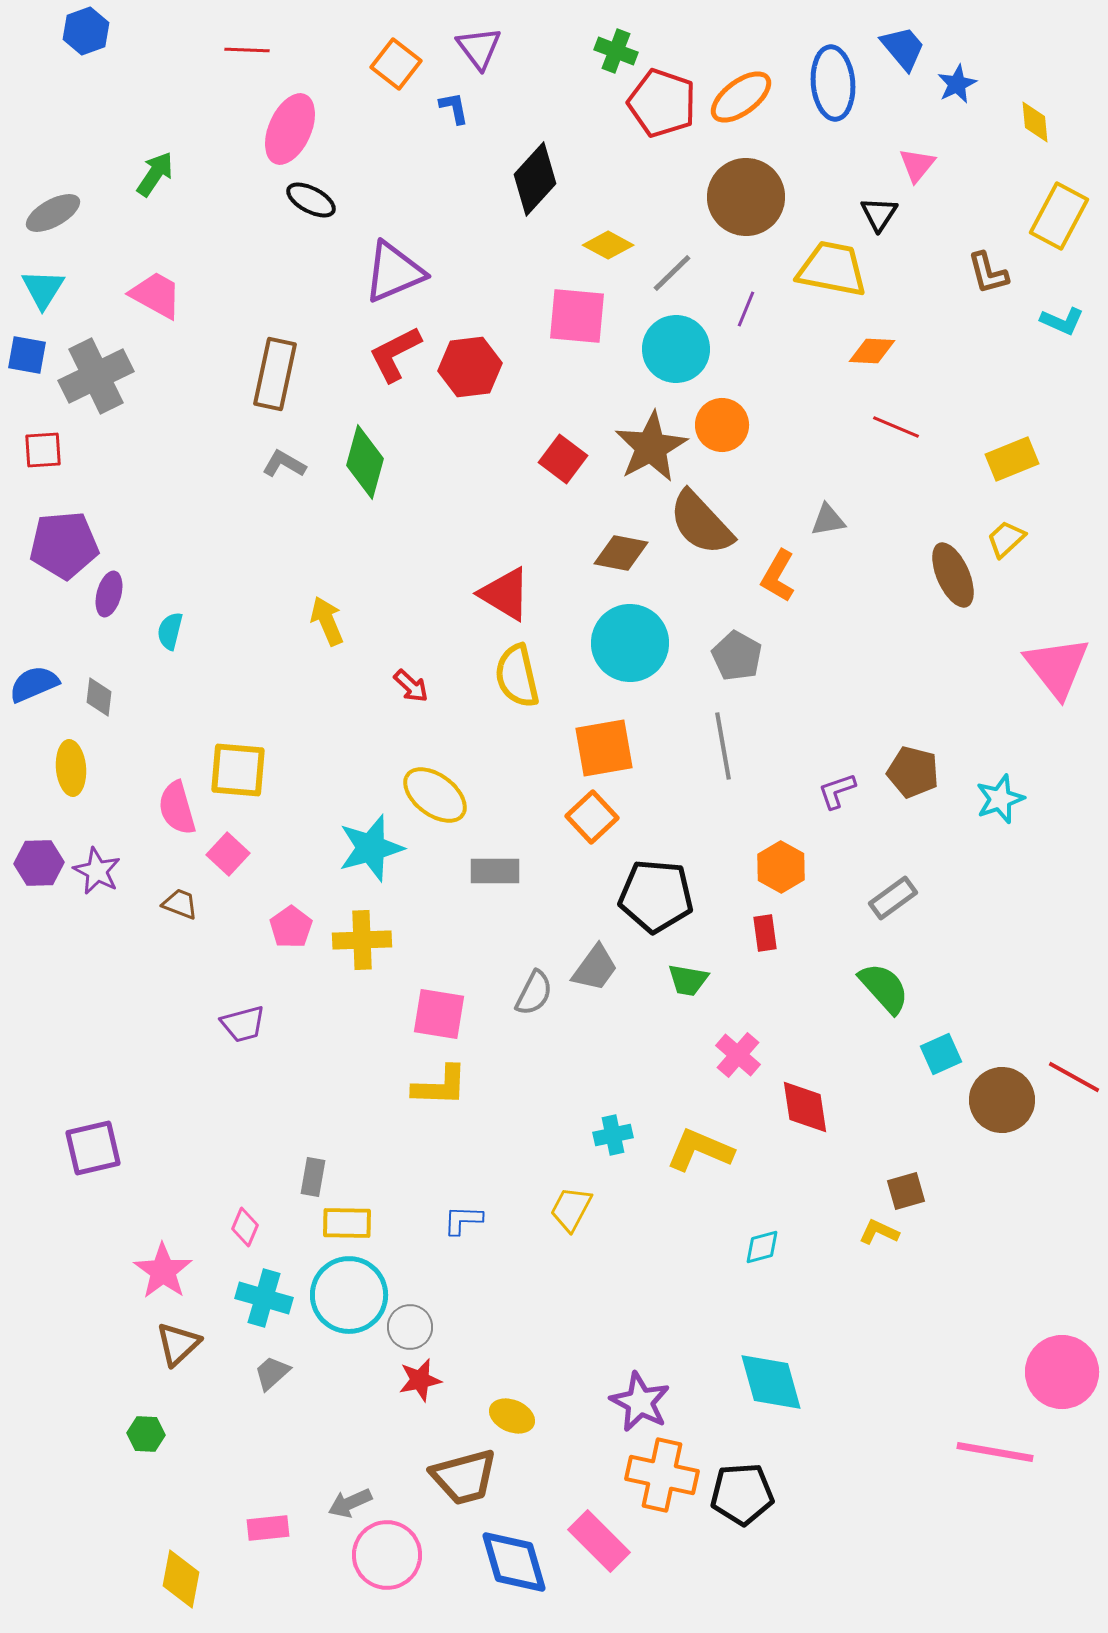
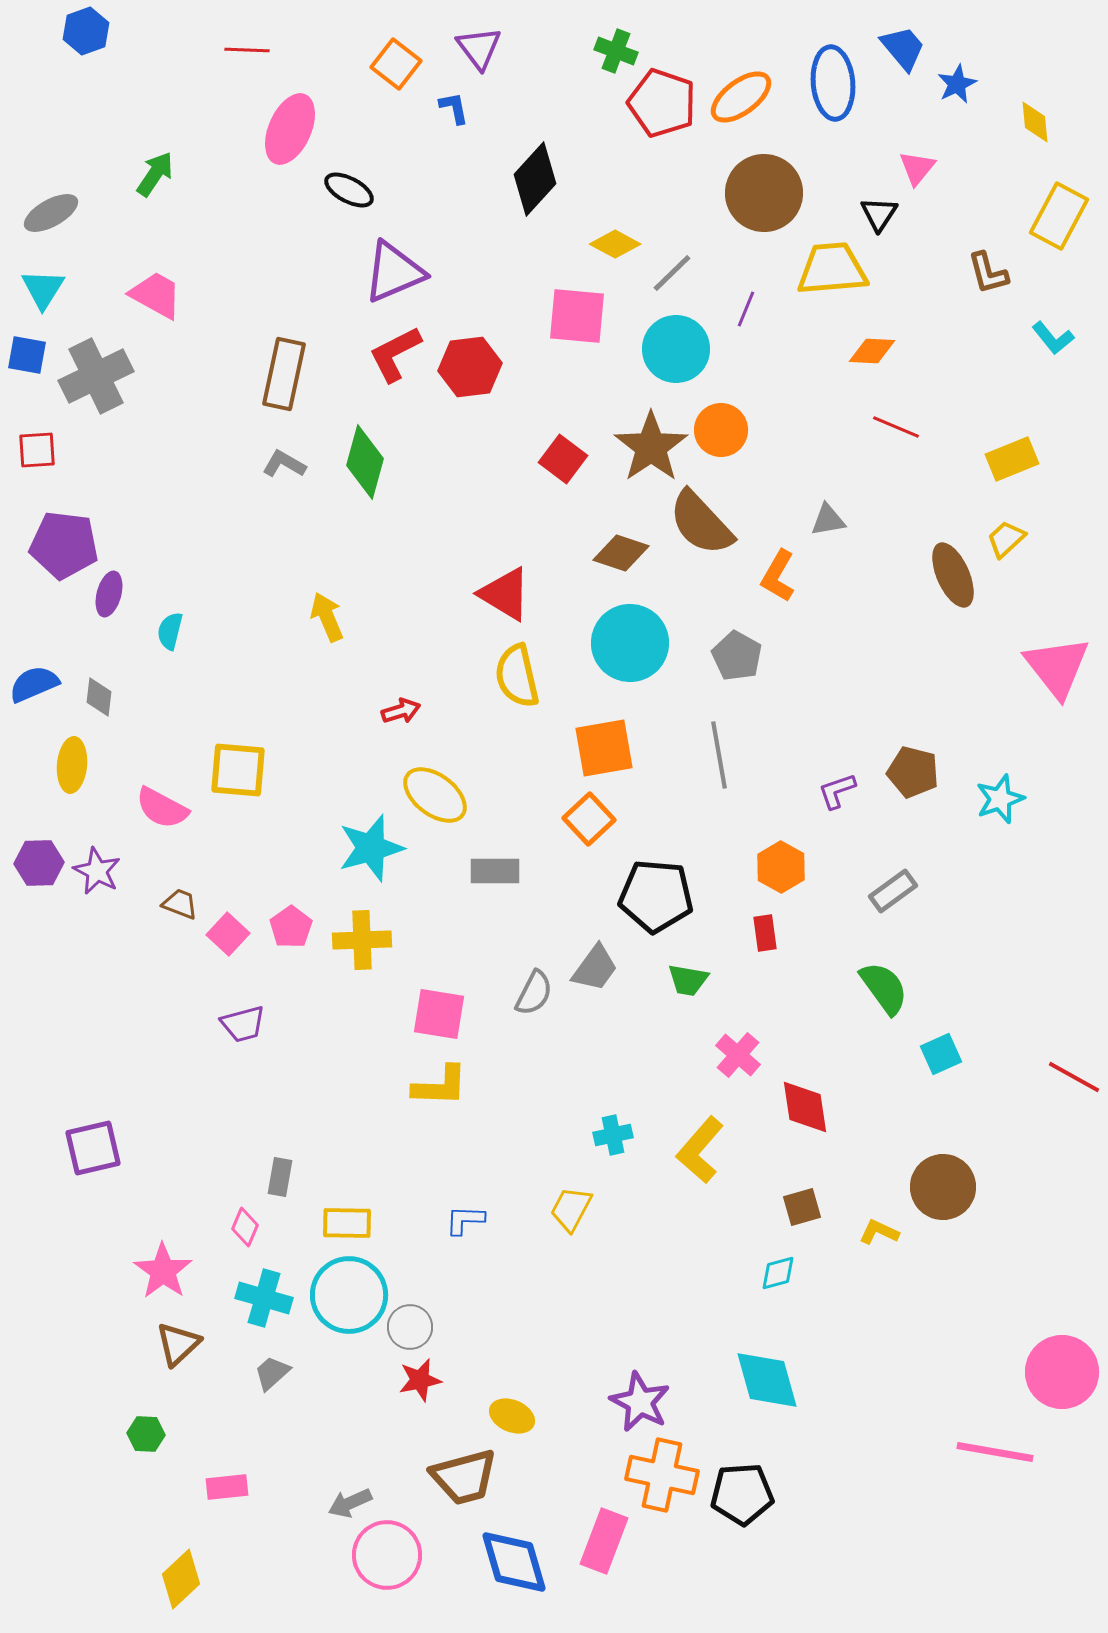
pink triangle at (917, 165): moved 3 px down
brown circle at (746, 197): moved 18 px right, 4 px up
black ellipse at (311, 200): moved 38 px right, 10 px up
gray ellipse at (53, 213): moved 2 px left
yellow diamond at (608, 245): moved 7 px right, 1 px up
yellow trapezoid at (832, 269): rotated 16 degrees counterclockwise
cyan L-shape at (1062, 321): moved 9 px left, 17 px down; rotated 27 degrees clockwise
brown rectangle at (275, 374): moved 9 px right
orange circle at (722, 425): moved 1 px left, 5 px down
brown star at (651, 447): rotated 6 degrees counterclockwise
red square at (43, 450): moved 6 px left
purple pentagon at (64, 545): rotated 12 degrees clockwise
brown diamond at (621, 553): rotated 8 degrees clockwise
yellow arrow at (327, 621): moved 4 px up
red arrow at (411, 686): moved 10 px left, 25 px down; rotated 60 degrees counterclockwise
gray line at (723, 746): moved 4 px left, 9 px down
yellow ellipse at (71, 768): moved 1 px right, 3 px up; rotated 10 degrees clockwise
pink semicircle at (177, 808): moved 15 px left; rotated 46 degrees counterclockwise
orange square at (592, 817): moved 3 px left, 2 px down
pink square at (228, 854): moved 80 px down
gray rectangle at (893, 898): moved 7 px up
green semicircle at (884, 988): rotated 6 degrees clockwise
brown circle at (1002, 1100): moved 59 px left, 87 px down
yellow L-shape at (700, 1150): rotated 72 degrees counterclockwise
gray rectangle at (313, 1177): moved 33 px left
brown square at (906, 1191): moved 104 px left, 16 px down
blue L-shape at (463, 1220): moved 2 px right
cyan diamond at (762, 1247): moved 16 px right, 26 px down
cyan diamond at (771, 1382): moved 4 px left, 2 px up
pink rectangle at (268, 1528): moved 41 px left, 41 px up
pink rectangle at (599, 1541): moved 5 px right; rotated 66 degrees clockwise
yellow diamond at (181, 1579): rotated 36 degrees clockwise
